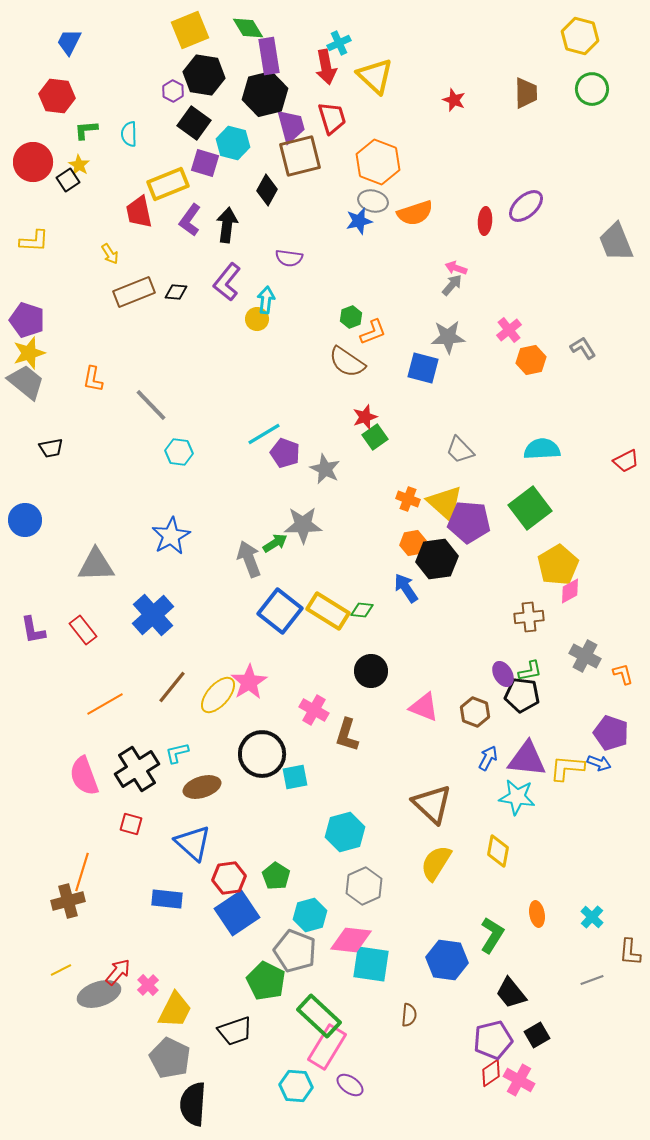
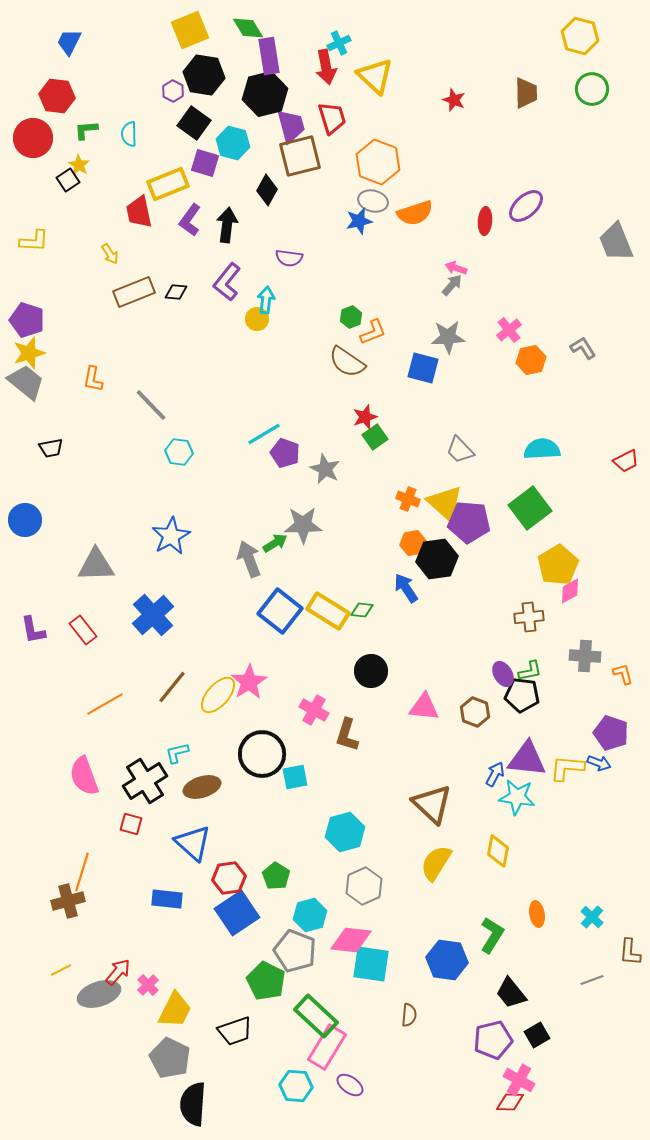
red circle at (33, 162): moved 24 px up
gray cross at (585, 656): rotated 24 degrees counterclockwise
pink triangle at (424, 707): rotated 16 degrees counterclockwise
blue arrow at (488, 758): moved 7 px right, 16 px down
black cross at (137, 769): moved 8 px right, 12 px down
green rectangle at (319, 1016): moved 3 px left
red diamond at (491, 1073): moved 19 px right, 29 px down; rotated 36 degrees clockwise
